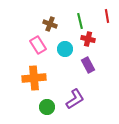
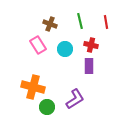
red line: moved 1 px left, 6 px down
red cross: moved 3 px right, 6 px down
purple rectangle: moved 1 px right, 1 px down; rotated 28 degrees clockwise
orange cross: moved 1 px left, 9 px down; rotated 20 degrees clockwise
